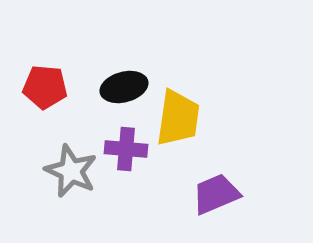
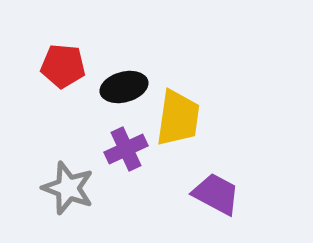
red pentagon: moved 18 px right, 21 px up
purple cross: rotated 30 degrees counterclockwise
gray star: moved 3 px left, 17 px down; rotated 4 degrees counterclockwise
purple trapezoid: rotated 51 degrees clockwise
